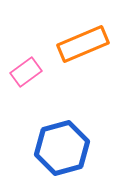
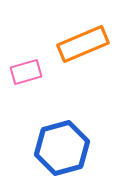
pink rectangle: rotated 20 degrees clockwise
